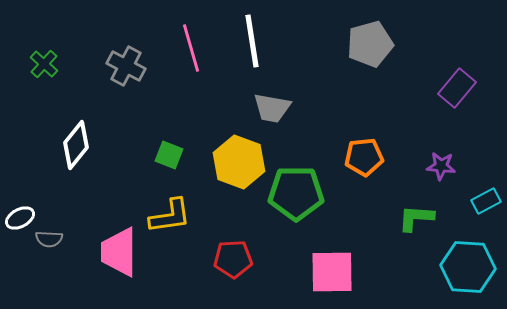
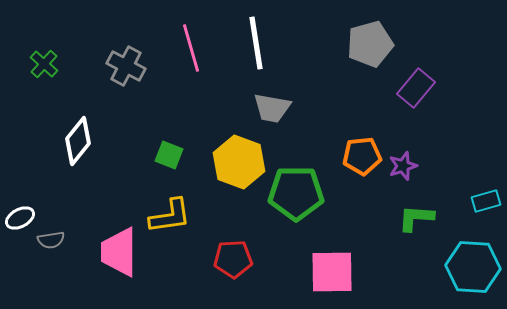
white line: moved 4 px right, 2 px down
purple rectangle: moved 41 px left
white diamond: moved 2 px right, 4 px up
orange pentagon: moved 2 px left, 1 px up
purple star: moved 38 px left; rotated 24 degrees counterclockwise
cyan rectangle: rotated 12 degrees clockwise
gray semicircle: moved 2 px right, 1 px down; rotated 12 degrees counterclockwise
cyan hexagon: moved 5 px right
